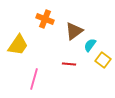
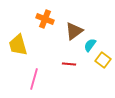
yellow trapezoid: rotated 130 degrees clockwise
